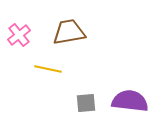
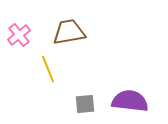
yellow line: rotated 56 degrees clockwise
gray square: moved 1 px left, 1 px down
